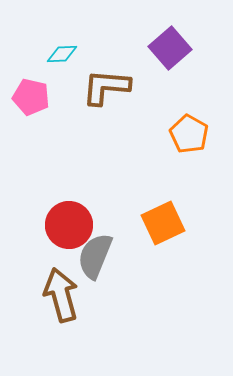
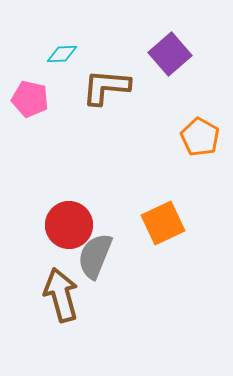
purple square: moved 6 px down
pink pentagon: moved 1 px left, 2 px down
orange pentagon: moved 11 px right, 3 px down
